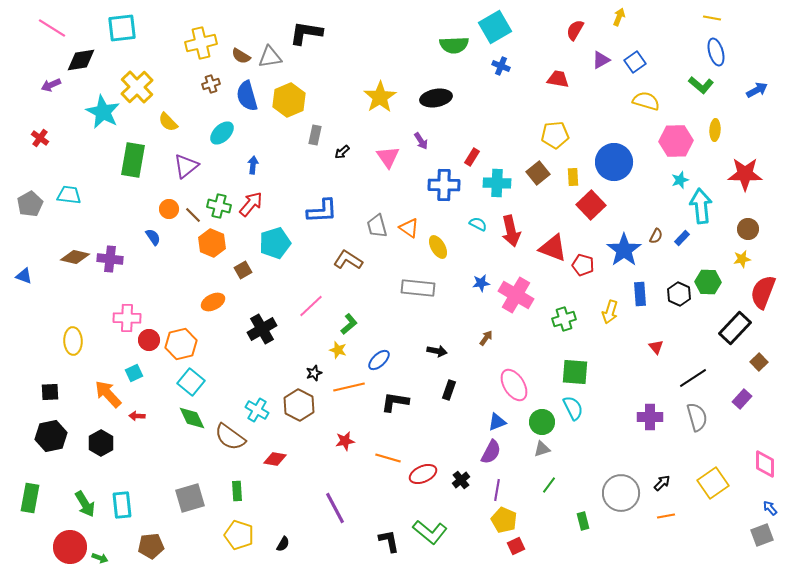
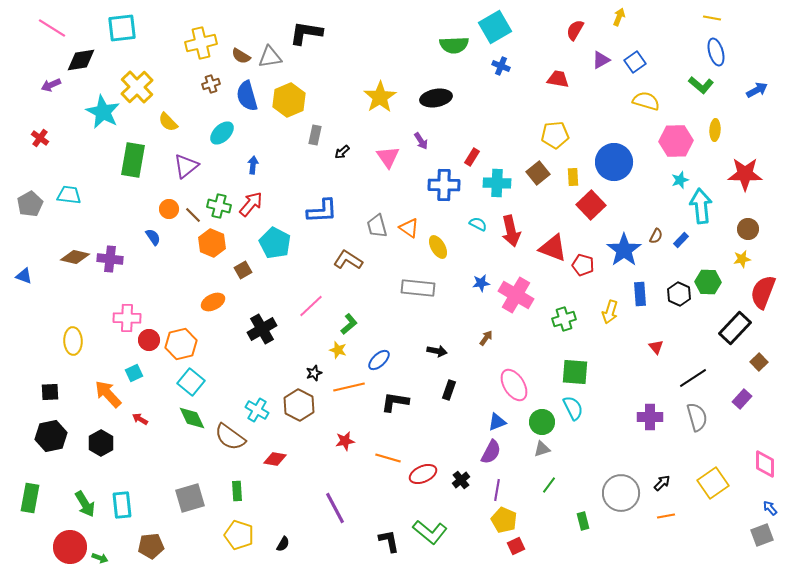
blue rectangle at (682, 238): moved 1 px left, 2 px down
cyan pentagon at (275, 243): rotated 28 degrees counterclockwise
red arrow at (137, 416): moved 3 px right, 3 px down; rotated 28 degrees clockwise
